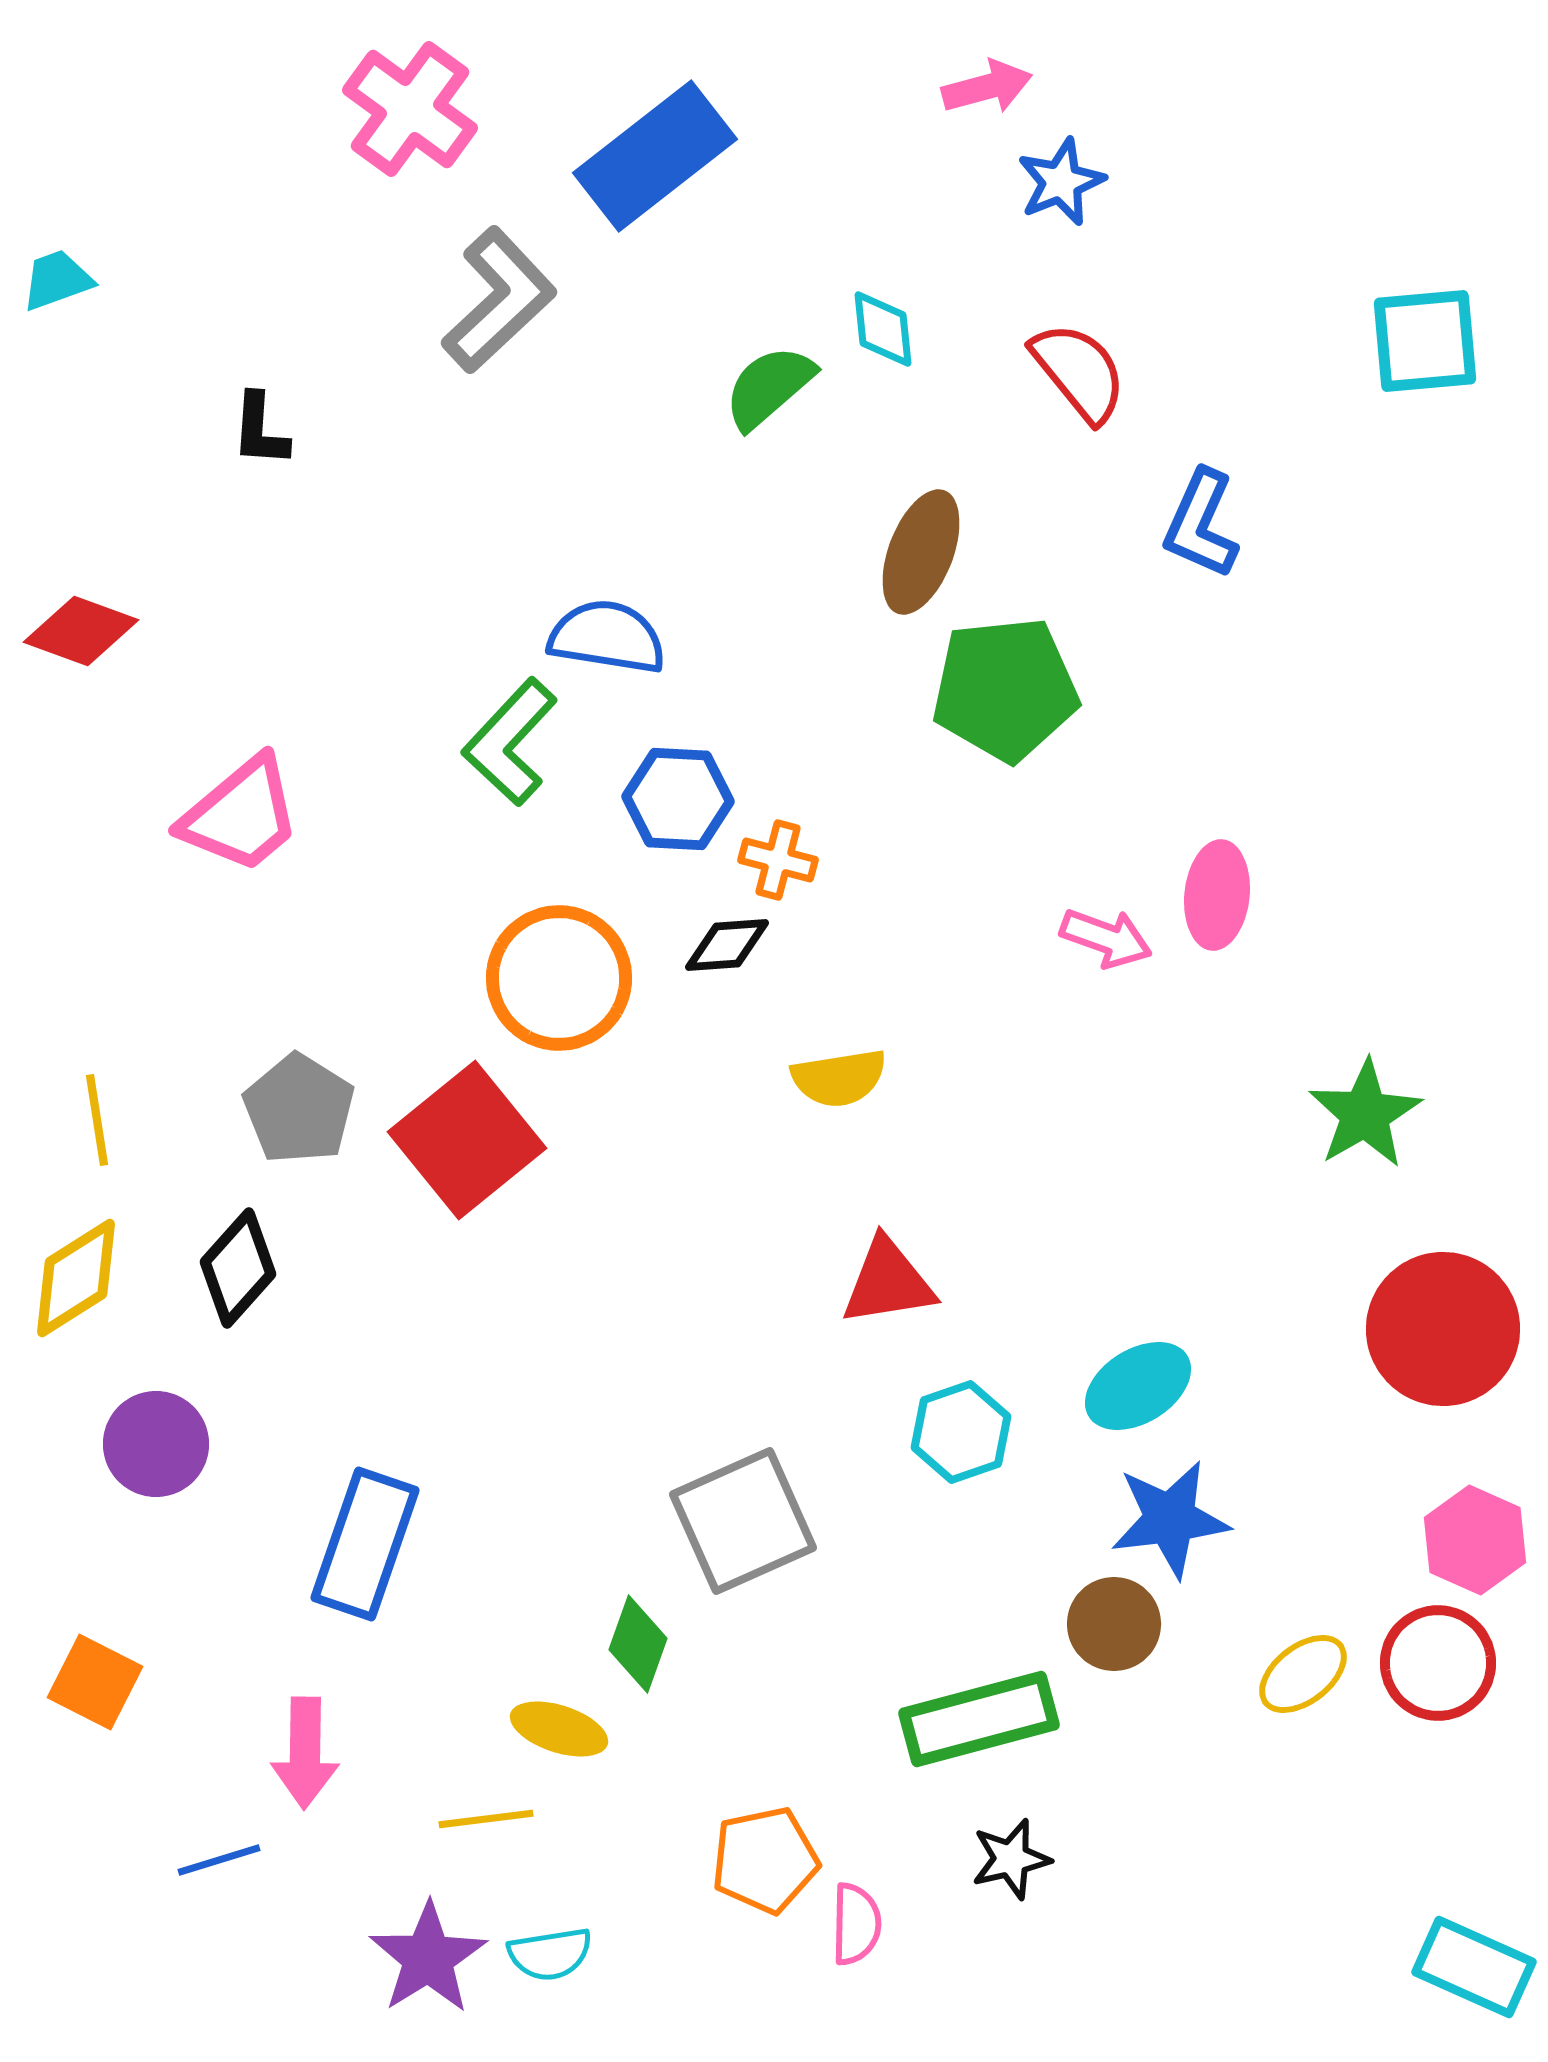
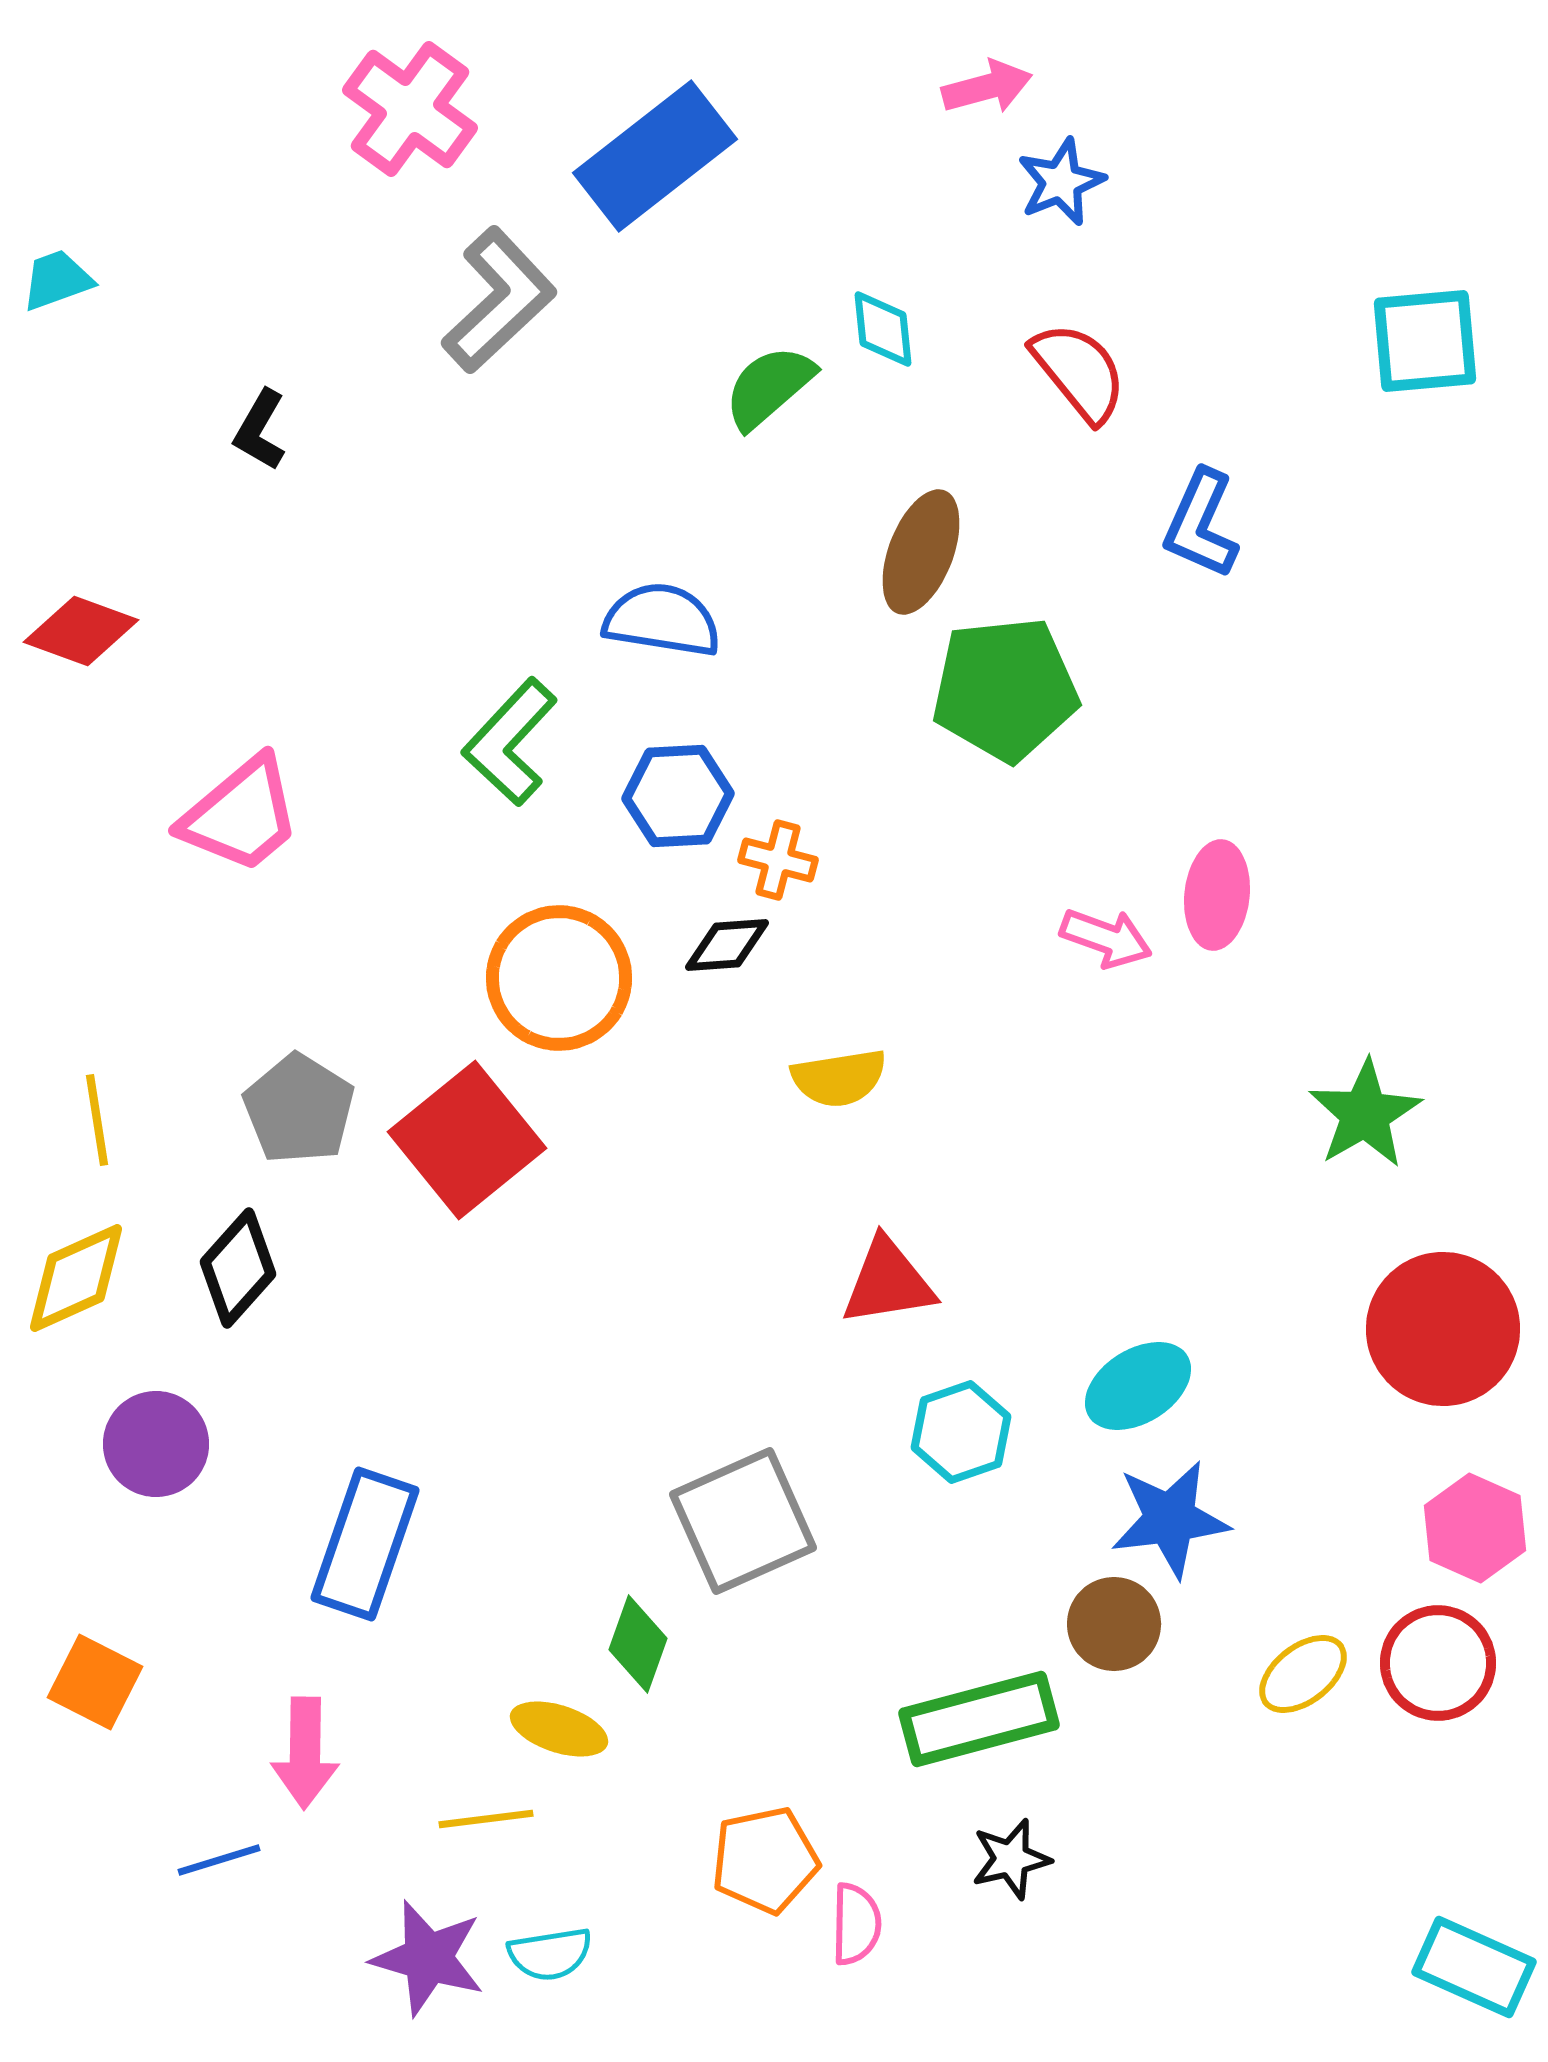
black L-shape at (260, 430): rotated 26 degrees clockwise
blue semicircle at (607, 637): moved 55 px right, 17 px up
blue hexagon at (678, 799): moved 3 px up; rotated 6 degrees counterclockwise
yellow diamond at (76, 1278): rotated 8 degrees clockwise
pink hexagon at (1475, 1540): moved 12 px up
purple star at (428, 1958): rotated 24 degrees counterclockwise
